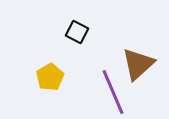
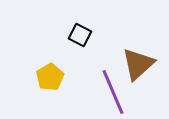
black square: moved 3 px right, 3 px down
